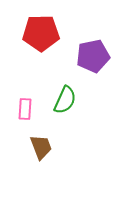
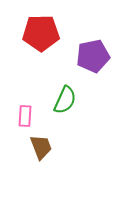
pink rectangle: moved 7 px down
